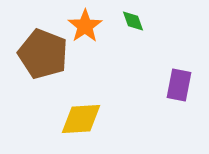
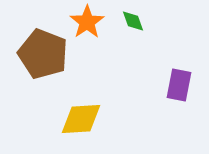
orange star: moved 2 px right, 4 px up
